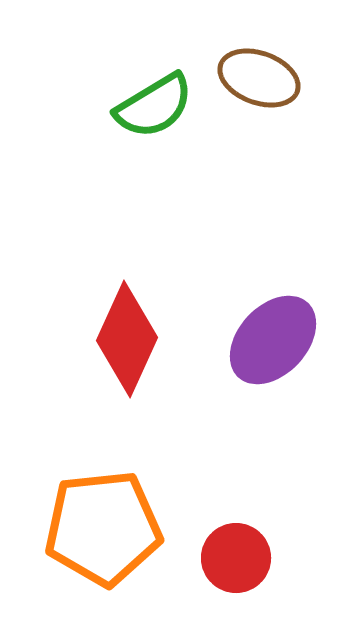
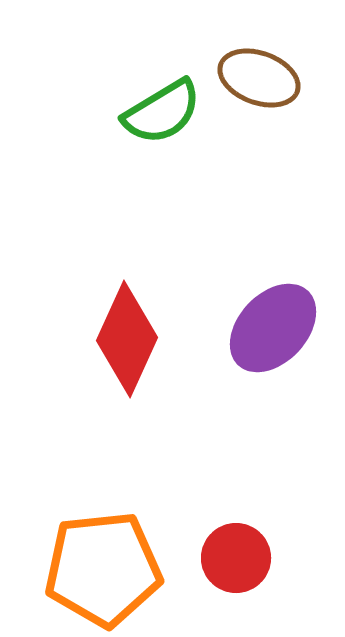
green semicircle: moved 8 px right, 6 px down
purple ellipse: moved 12 px up
orange pentagon: moved 41 px down
